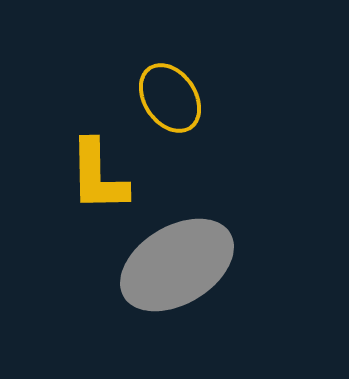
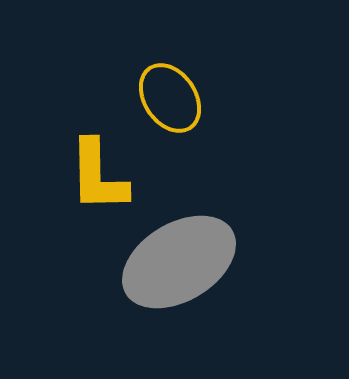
gray ellipse: moved 2 px right, 3 px up
